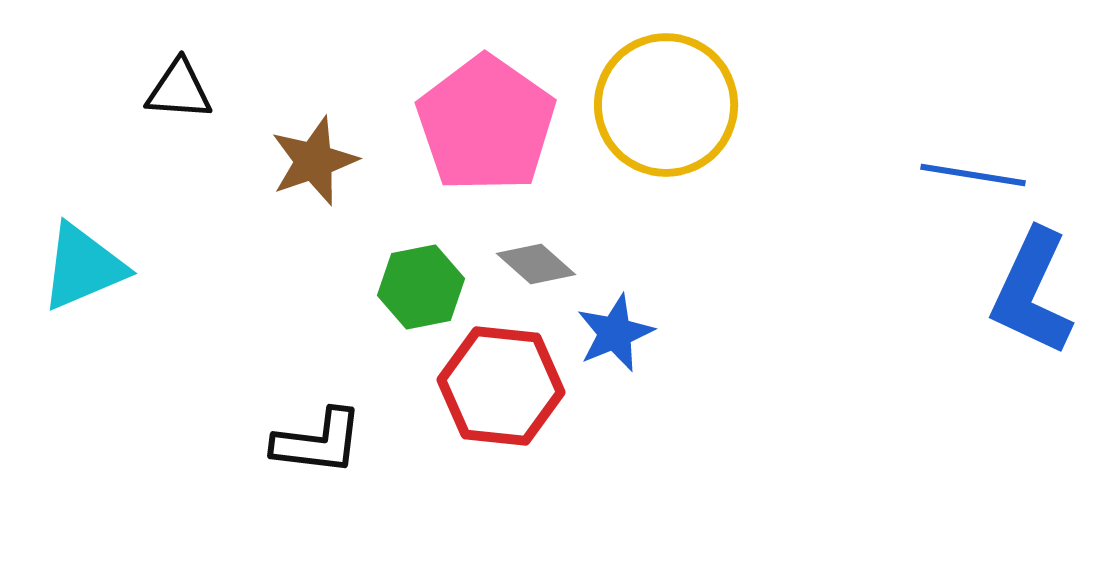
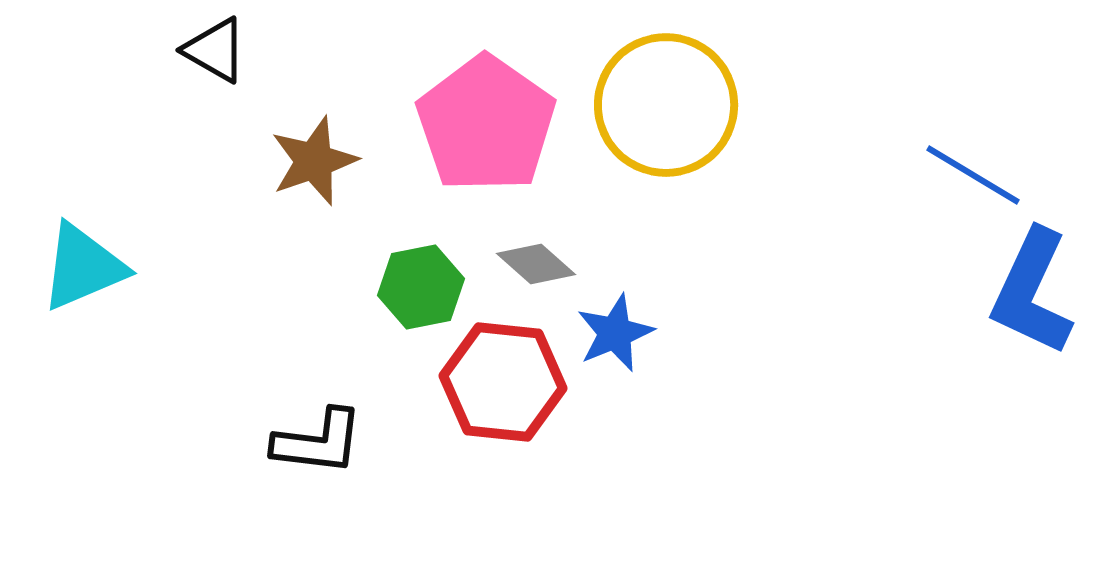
black triangle: moved 36 px right, 40 px up; rotated 26 degrees clockwise
blue line: rotated 22 degrees clockwise
red hexagon: moved 2 px right, 4 px up
